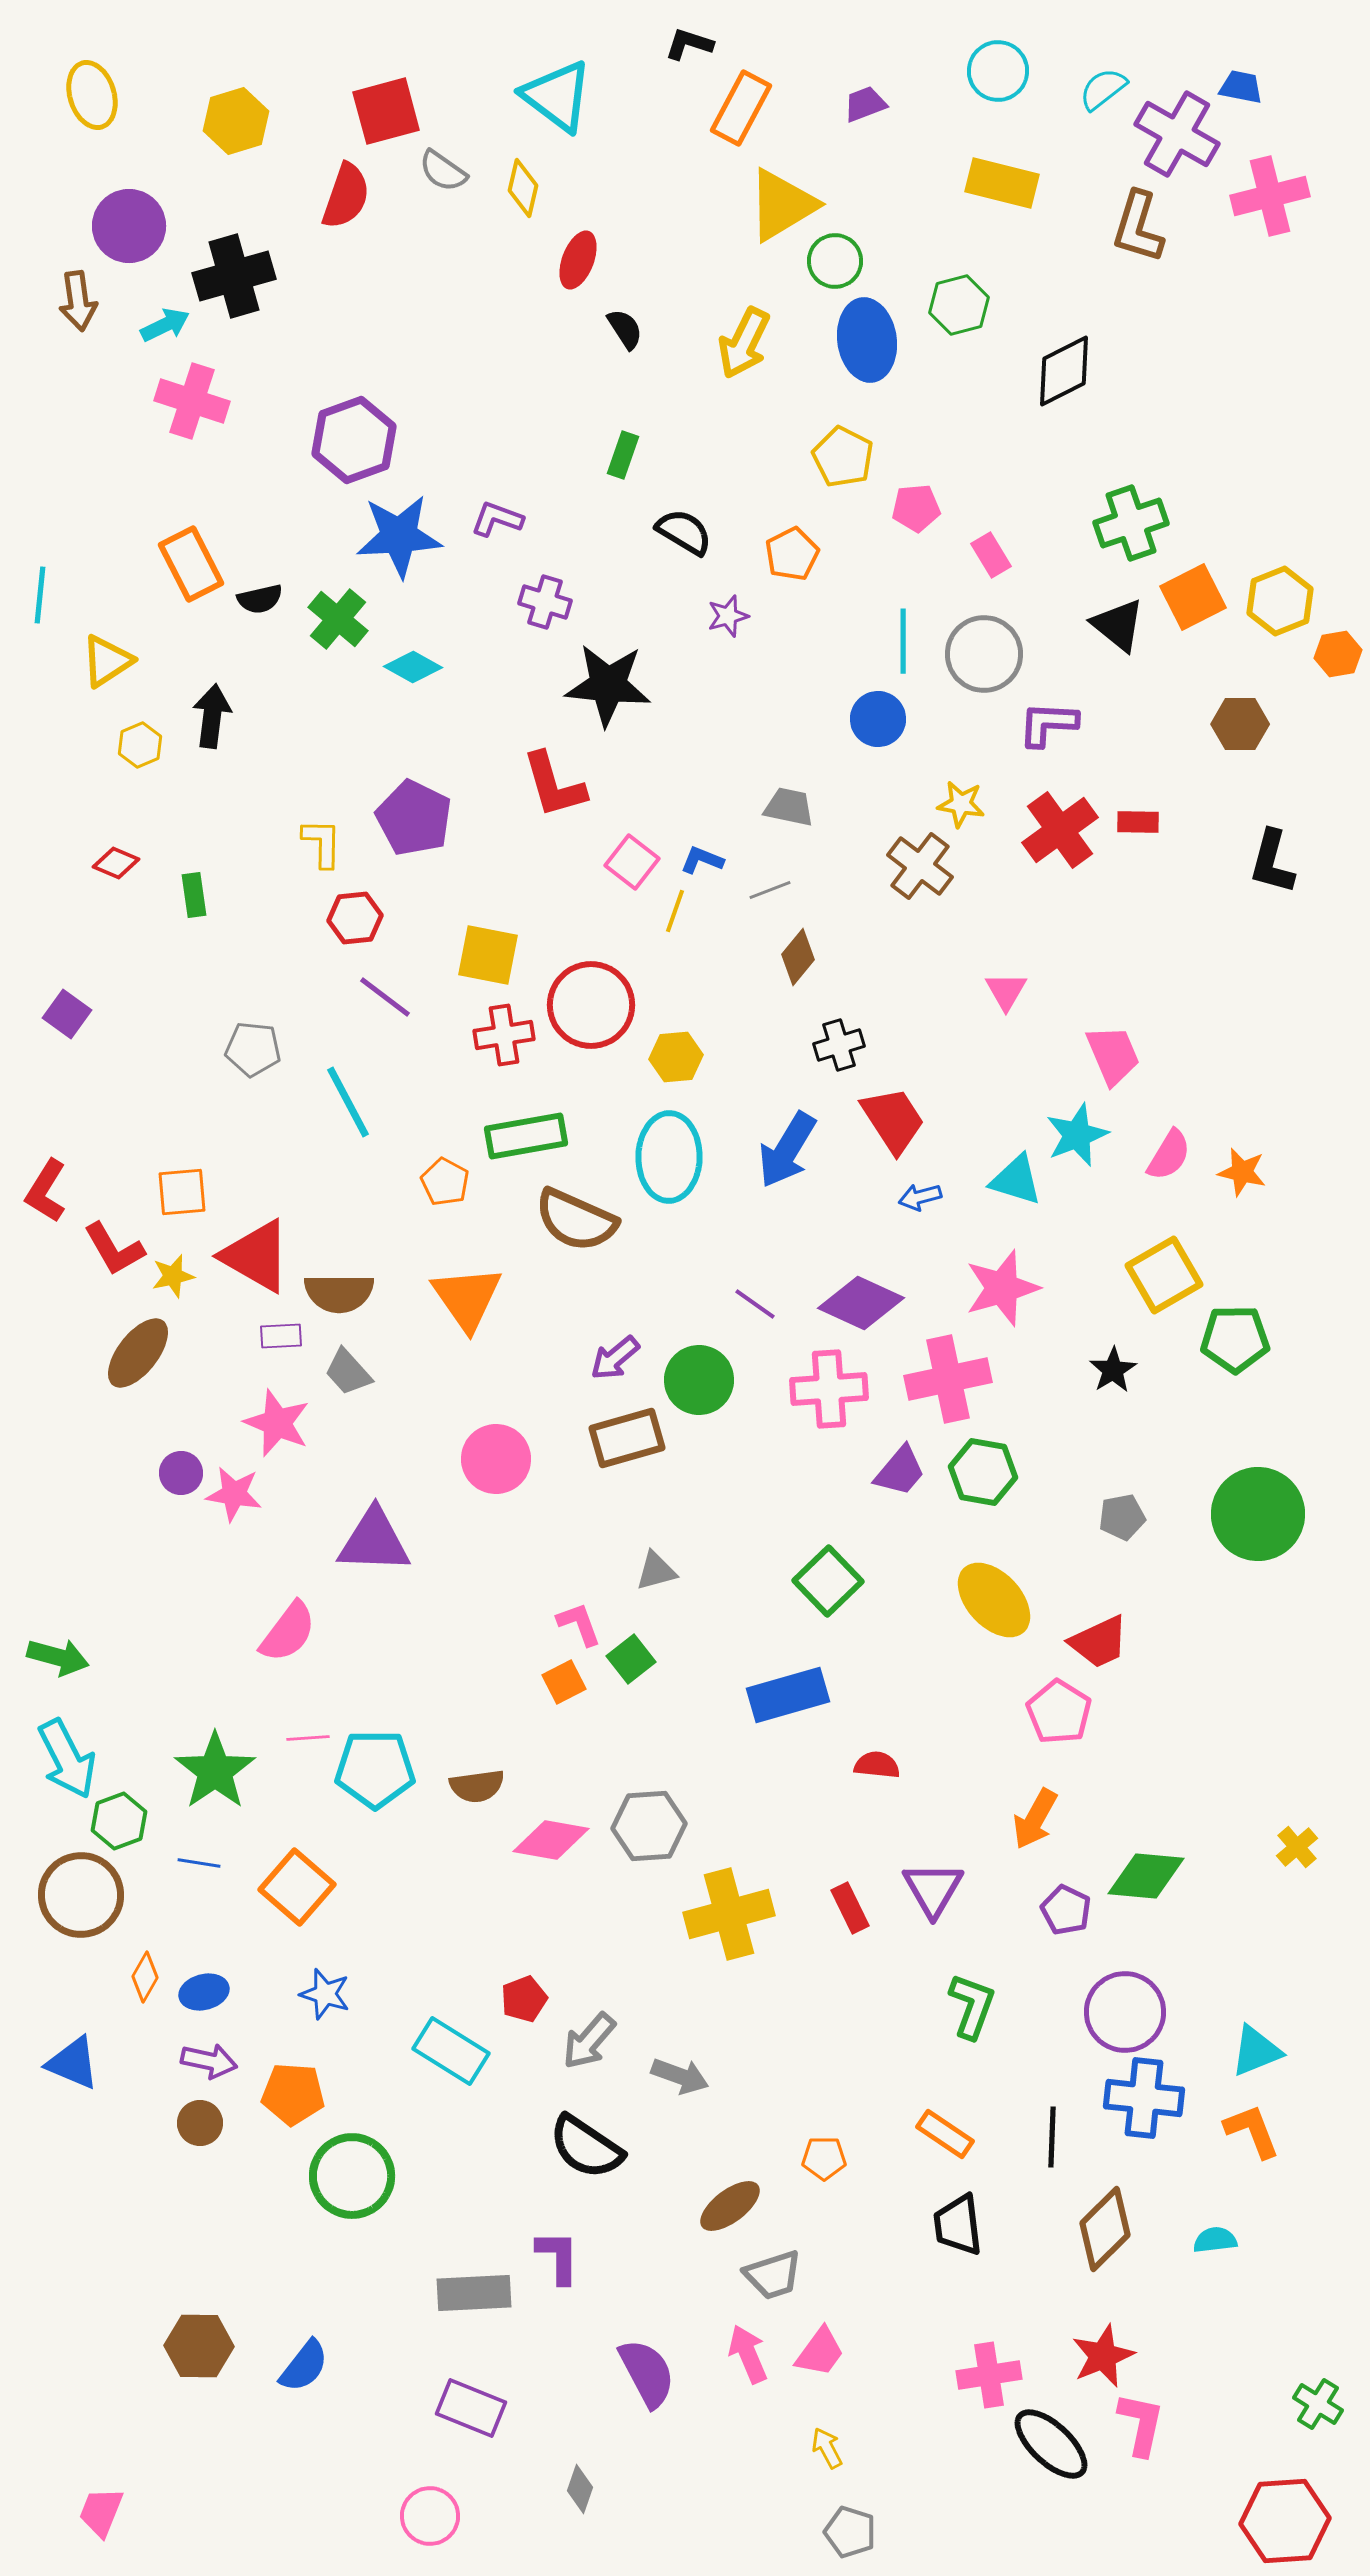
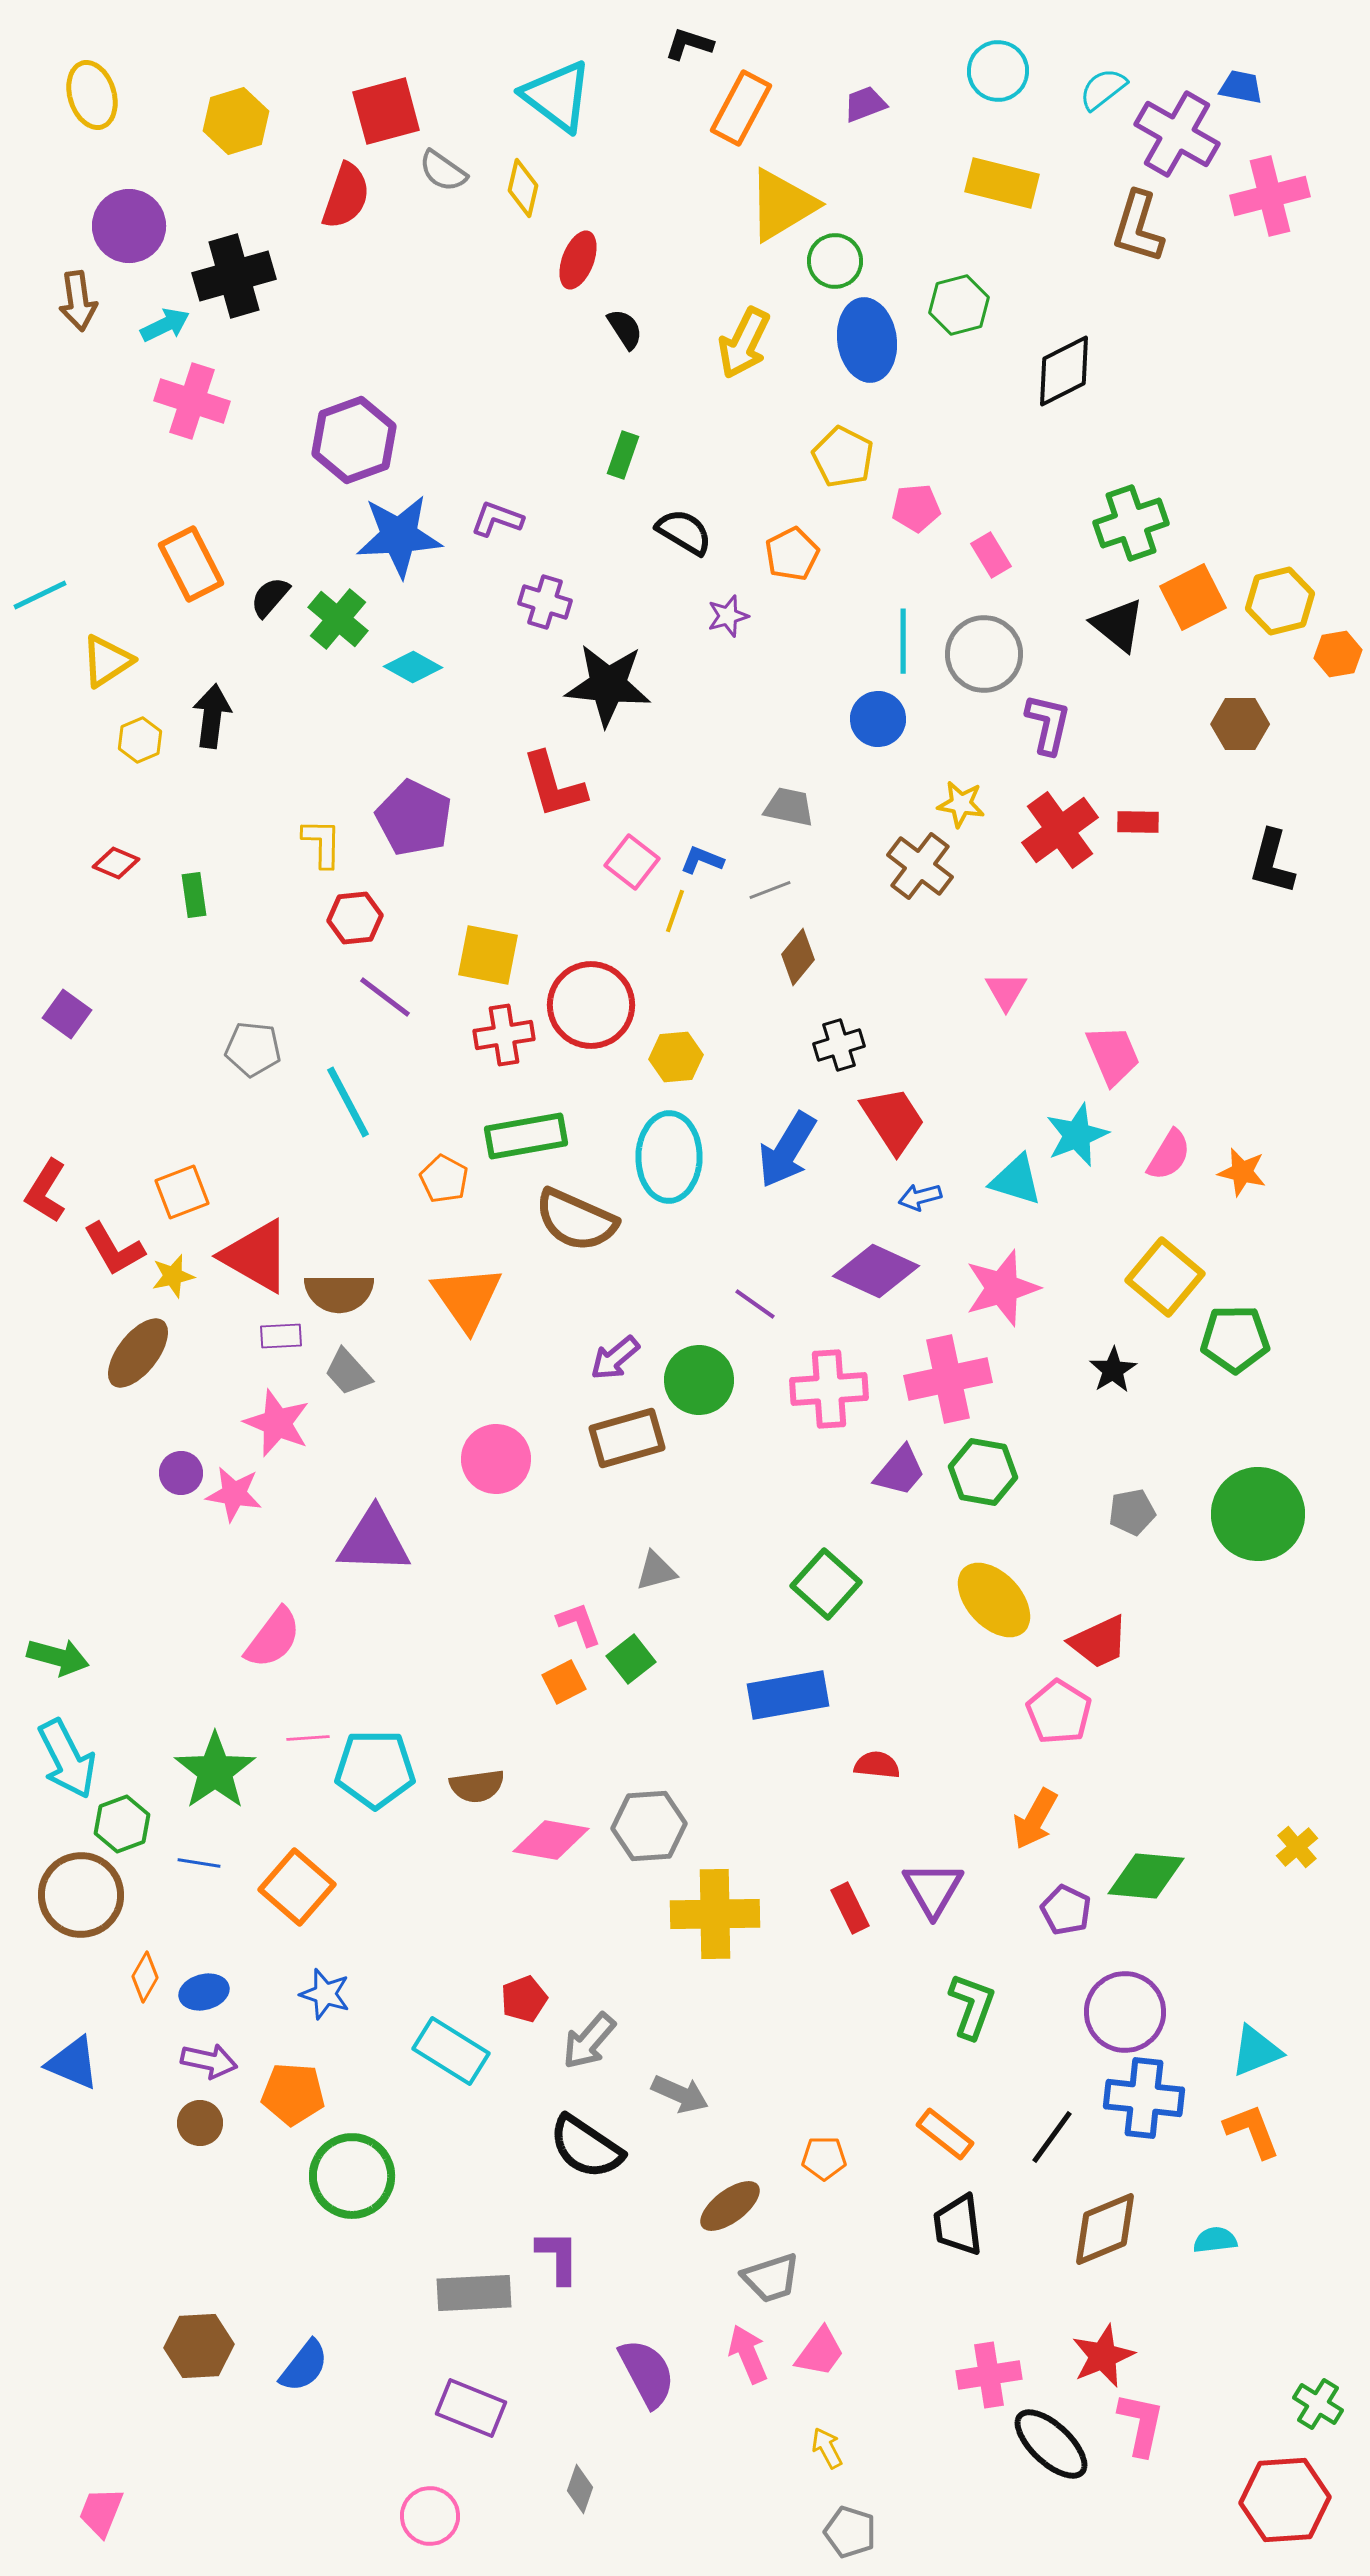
cyan line at (40, 595): rotated 58 degrees clockwise
black semicircle at (260, 599): moved 10 px right, 2 px up; rotated 144 degrees clockwise
yellow hexagon at (1280, 601): rotated 8 degrees clockwise
purple L-shape at (1048, 724): rotated 100 degrees clockwise
yellow hexagon at (140, 745): moved 5 px up
orange pentagon at (445, 1182): moved 1 px left, 3 px up
orange square at (182, 1192): rotated 16 degrees counterclockwise
yellow square at (1164, 1275): moved 1 px right, 2 px down; rotated 20 degrees counterclockwise
purple diamond at (861, 1303): moved 15 px right, 32 px up
gray pentagon at (1122, 1517): moved 10 px right, 5 px up
green square at (828, 1581): moved 2 px left, 3 px down; rotated 4 degrees counterclockwise
pink semicircle at (288, 1632): moved 15 px left, 6 px down
blue rectangle at (788, 1695): rotated 6 degrees clockwise
green hexagon at (119, 1821): moved 3 px right, 3 px down
yellow cross at (729, 1914): moved 14 px left; rotated 14 degrees clockwise
gray arrow at (680, 2076): moved 18 px down; rotated 4 degrees clockwise
orange rectangle at (945, 2134): rotated 4 degrees clockwise
black line at (1052, 2137): rotated 34 degrees clockwise
brown diamond at (1105, 2229): rotated 22 degrees clockwise
gray trapezoid at (773, 2275): moved 2 px left, 3 px down
brown hexagon at (199, 2346): rotated 4 degrees counterclockwise
red hexagon at (1285, 2521): moved 21 px up
